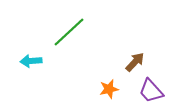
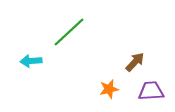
purple trapezoid: rotated 128 degrees clockwise
